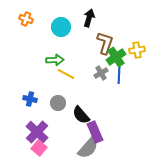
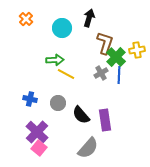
orange cross: rotated 24 degrees clockwise
cyan circle: moved 1 px right, 1 px down
green cross: rotated 12 degrees counterclockwise
purple rectangle: moved 10 px right, 12 px up; rotated 15 degrees clockwise
